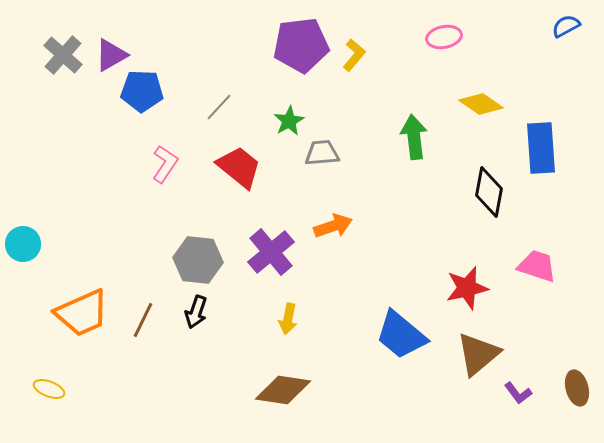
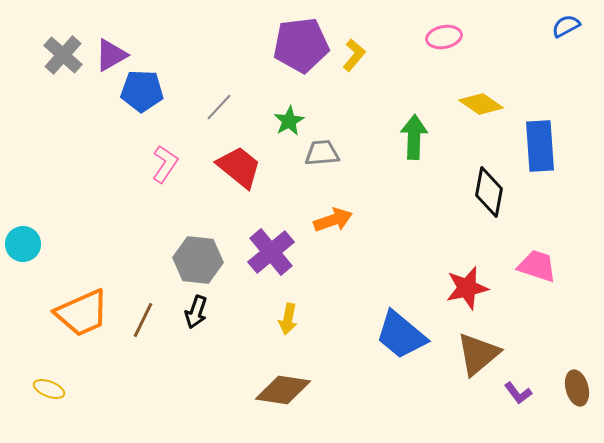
green arrow: rotated 9 degrees clockwise
blue rectangle: moved 1 px left, 2 px up
orange arrow: moved 6 px up
